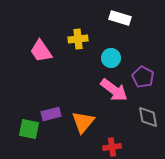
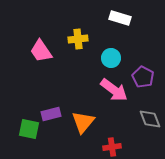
gray diamond: moved 2 px right, 2 px down; rotated 10 degrees counterclockwise
